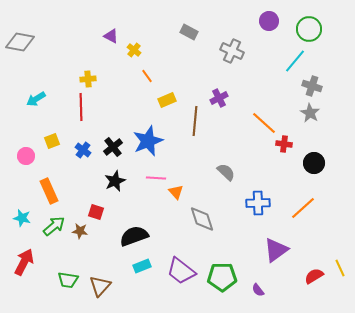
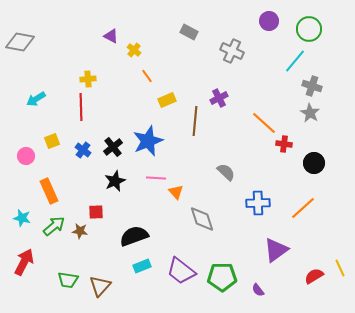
red square at (96, 212): rotated 21 degrees counterclockwise
